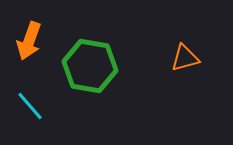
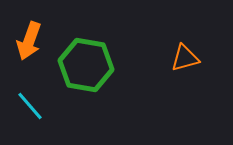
green hexagon: moved 4 px left, 1 px up
